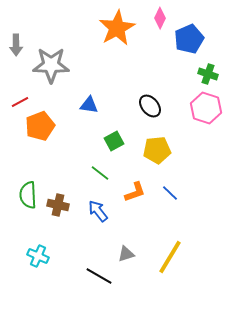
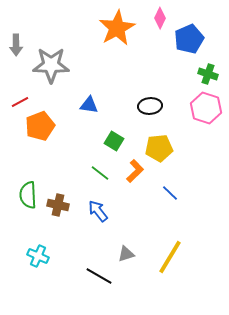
black ellipse: rotated 55 degrees counterclockwise
green square: rotated 30 degrees counterclockwise
yellow pentagon: moved 2 px right, 2 px up
orange L-shape: moved 21 px up; rotated 25 degrees counterclockwise
